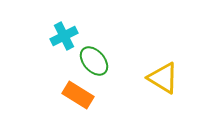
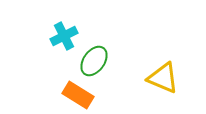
green ellipse: rotated 76 degrees clockwise
yellow triangle: rotated 8 degrees counterclockwise
